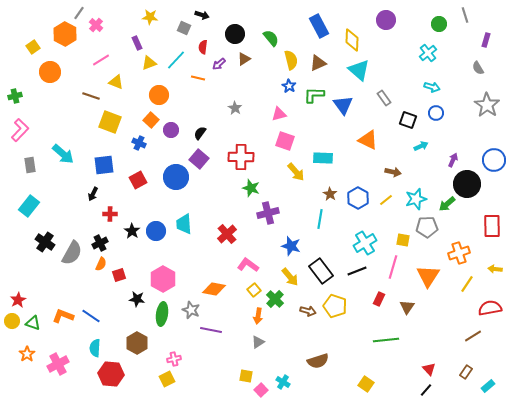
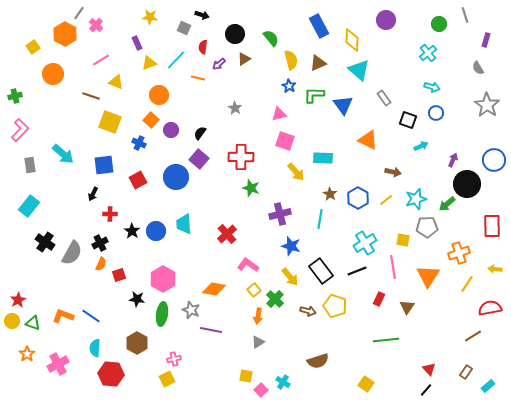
orange circle at (50, 72): moved 3 px right, 2 px down
purple cross at (268, 213): moved 12 px right, 1 px down
pink line at (393, 267): rotated 25 degrees counterclockwise
